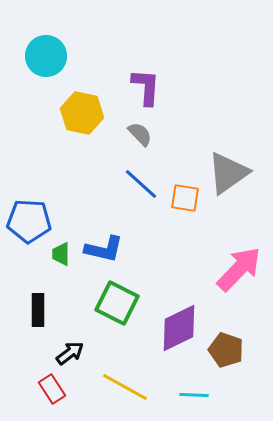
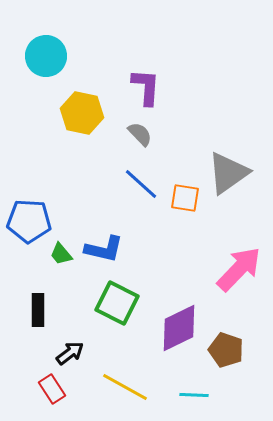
green trapezoid: rotated 40 degrees counterclockwise
